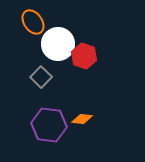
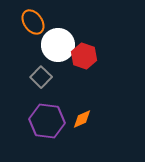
white circle: moved 1 px down
orange diamond: rotated 30 degrees counterclockwise
purple hexagon: moved 2 px left, 4 px up
